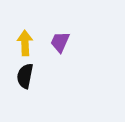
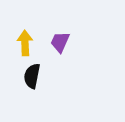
black semicircle: moved 7 px right
